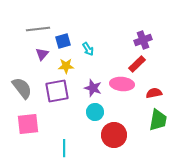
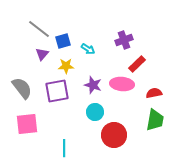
gray line: moved 1 px right; rotated 45 degrees clockwise
purple cross: moved 19 px left
cyan arrow: rotated 24 degrees counterclockwise
purple star: moved 3 px up
green trapezoid: moved 3 px left
pink square: moved 1 px left
